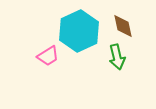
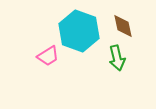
cyan hexagon: rotated 15 degrees counterclockwise
green arrow: moved 1 px down
